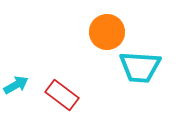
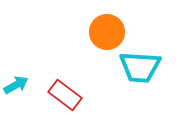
red rectangle: moved 3 px right
